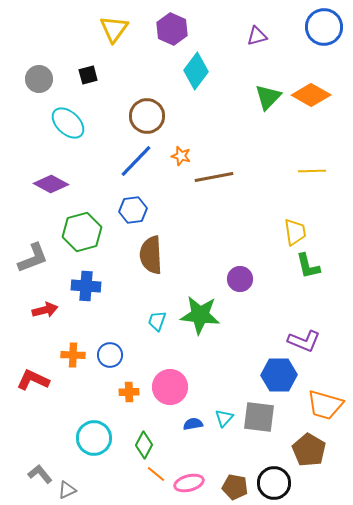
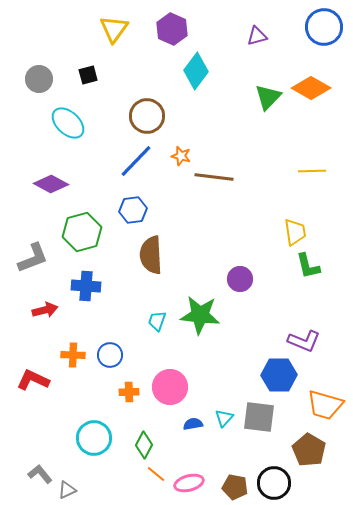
orange diamond at (311, 95): moved 7 px up
brown line at (214, 177): rotated 18 degrees clockwise
